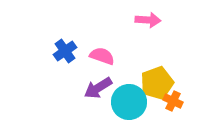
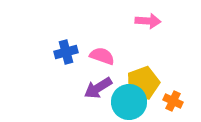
pink arrow: moved 1 px down
blue cross: moved 1 px right, 1 px down; rotated 20 degrees clockwise
yellow pentagon: moved 14 px left
